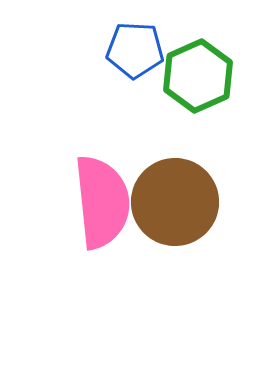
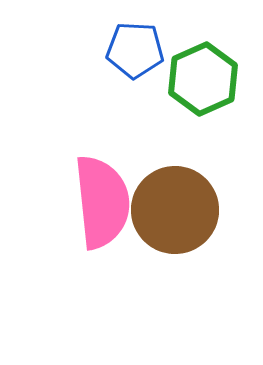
green hexagon: moved 5 px right, 3 px down
brown circle: moved 8 px down
